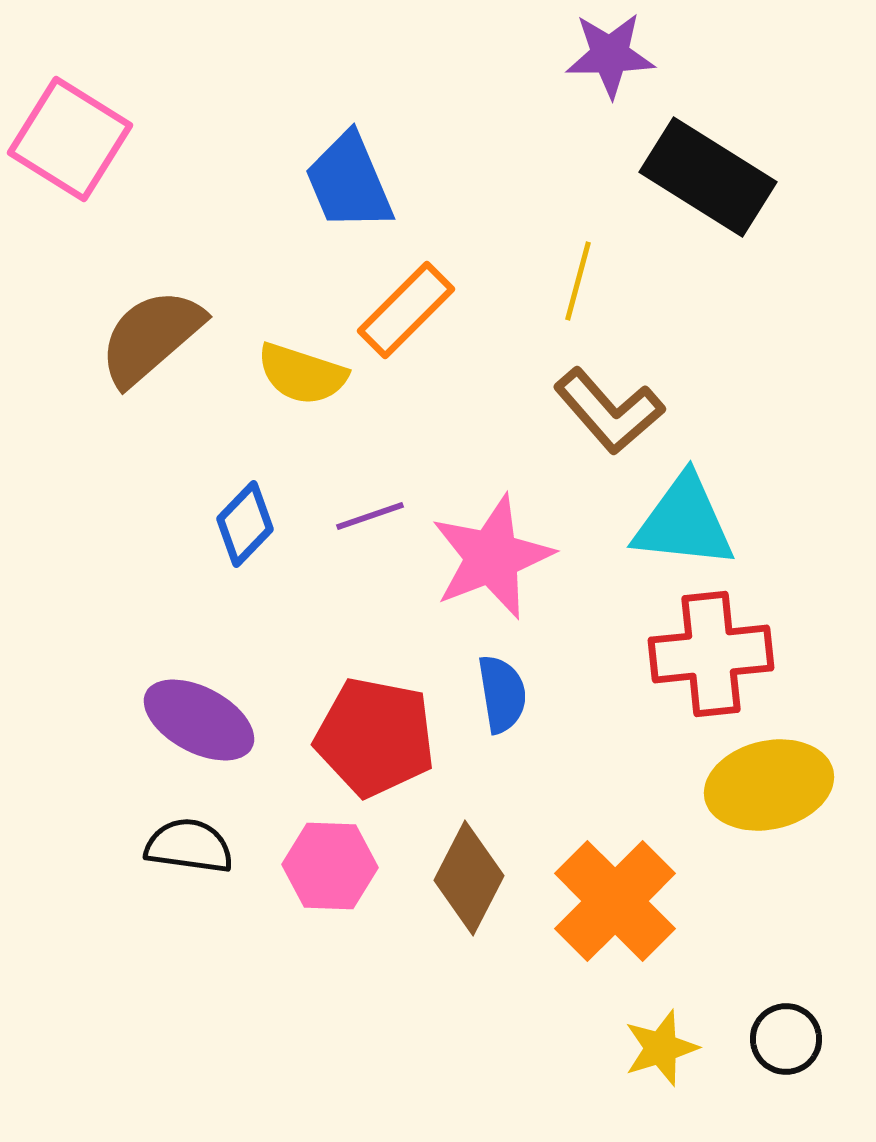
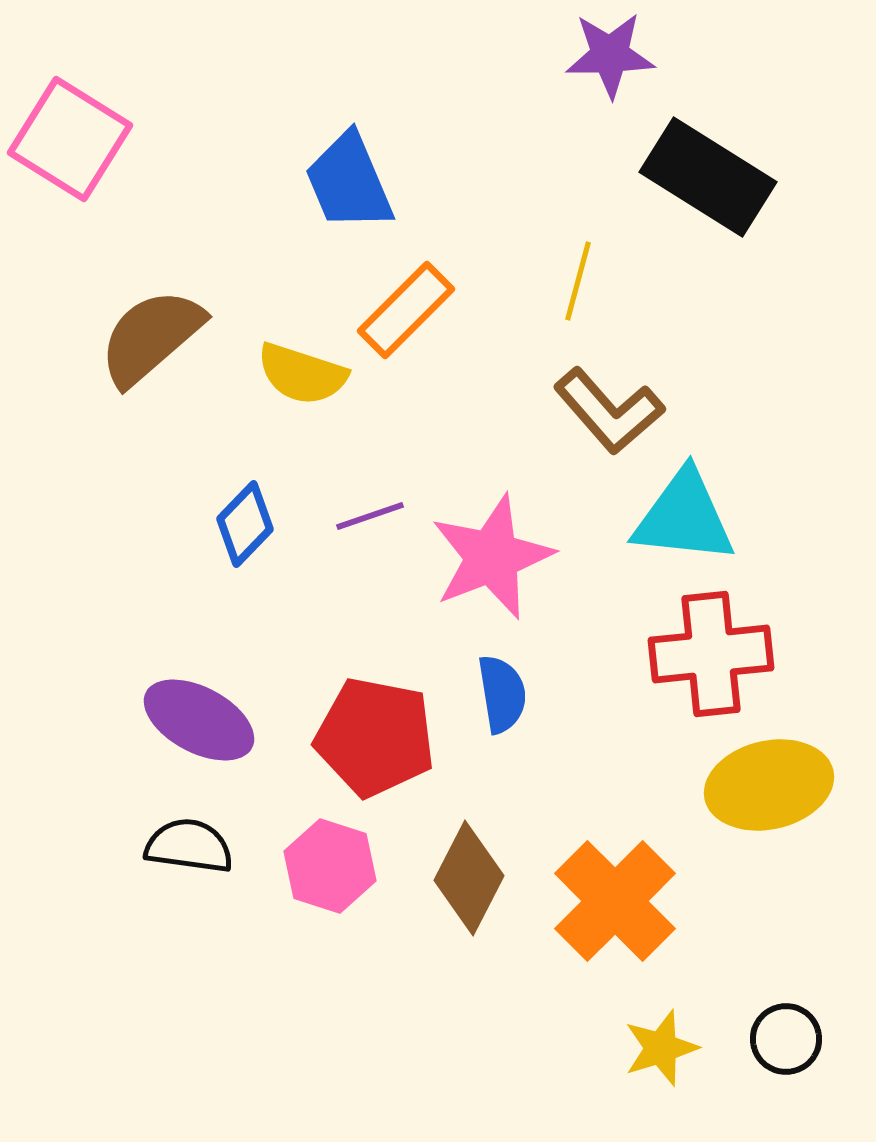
cyan triangle: moved 5 px up
pink hexagon: rotated 16 degrees clockwise
